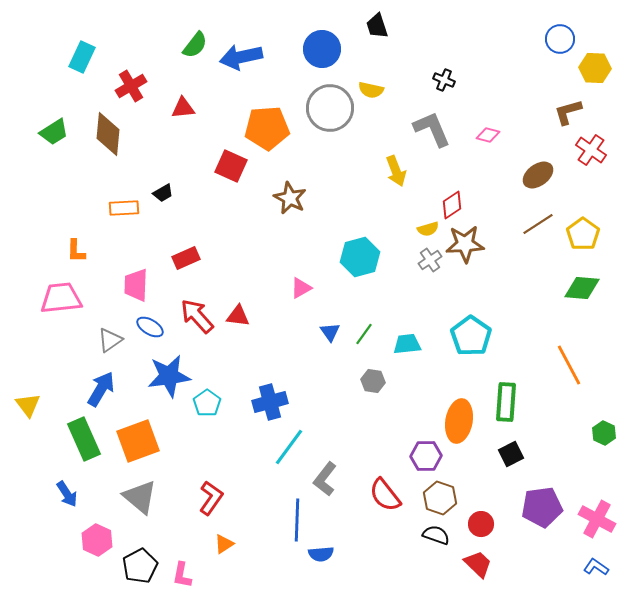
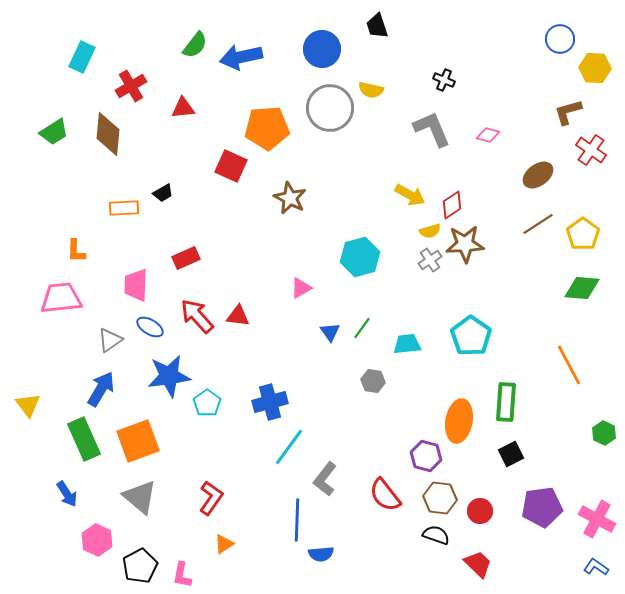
yellow arrow at (396, 171): moved 14 px right, 24 px down; rotated 40 degrees counterclockwise
yellow semicircle at (428, 229): moved 2 px right, 2 px down
green line at (364, 334): moved 2 px left, 6 px up
purple hexagon at (426, 456): rotated 16 degrees clockwise
brown hexagon at (440, 498): rotated 12 degrees counterclockwise
red circle at (481, 524): moved 1 px left, 13 px up
